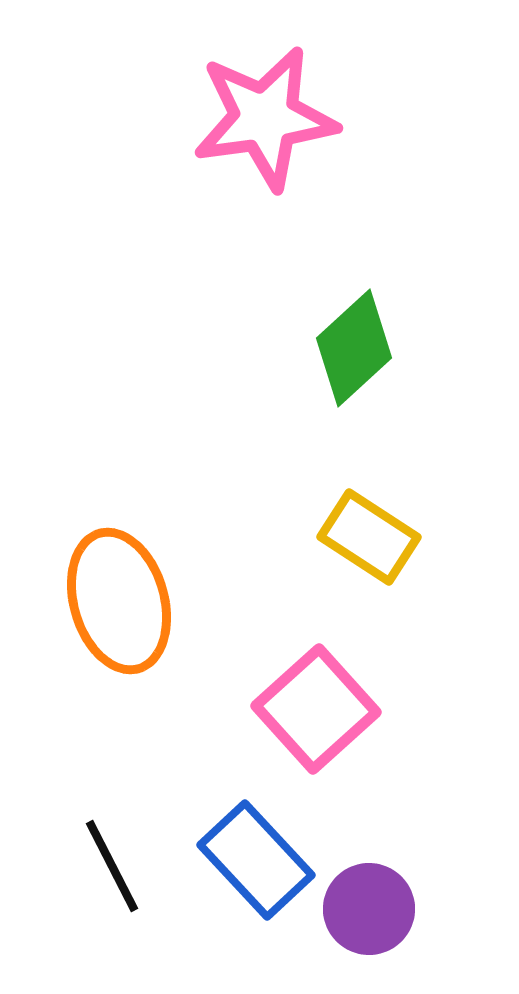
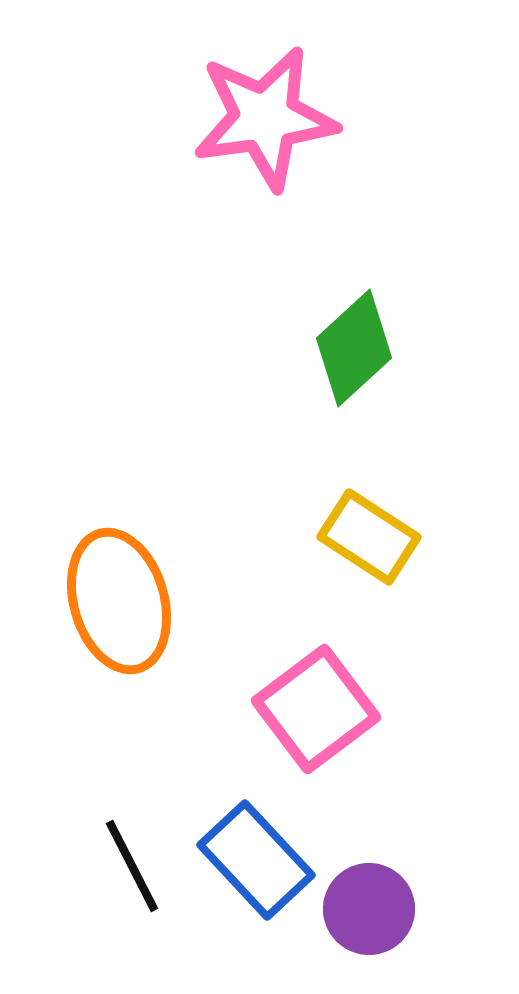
pink square: rotated 5 degrees clockwise
black line: moved 20 px right
